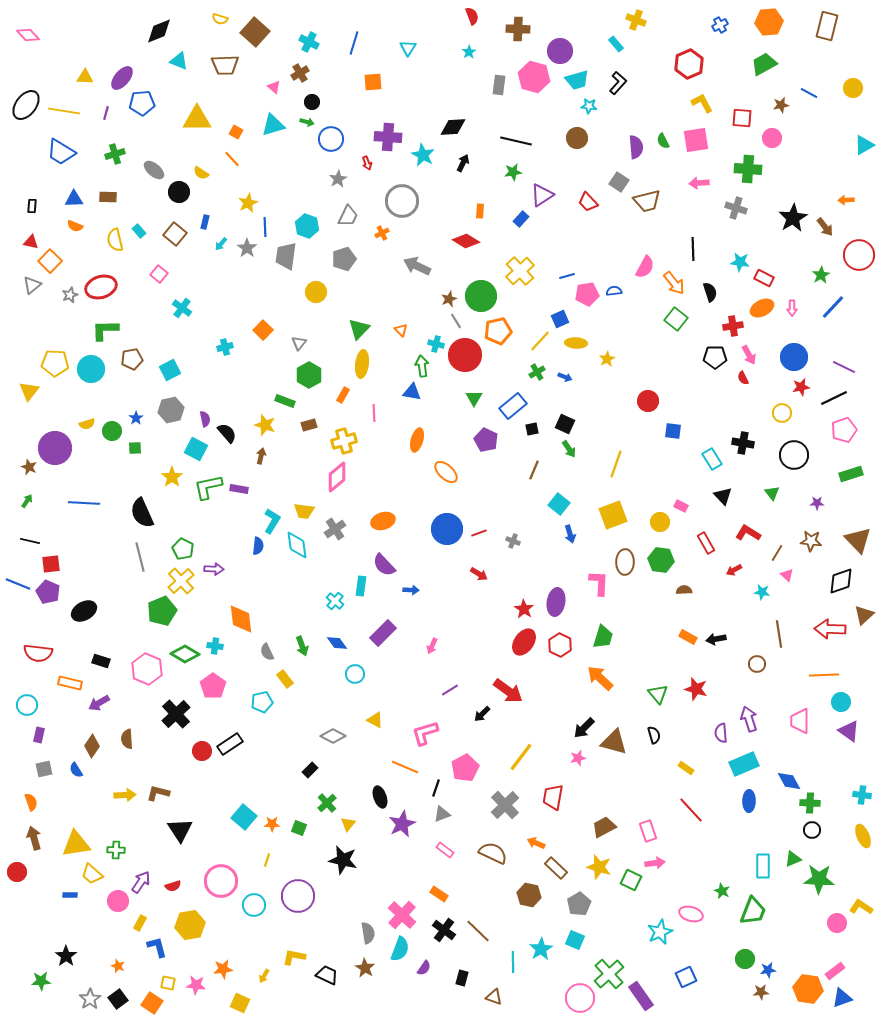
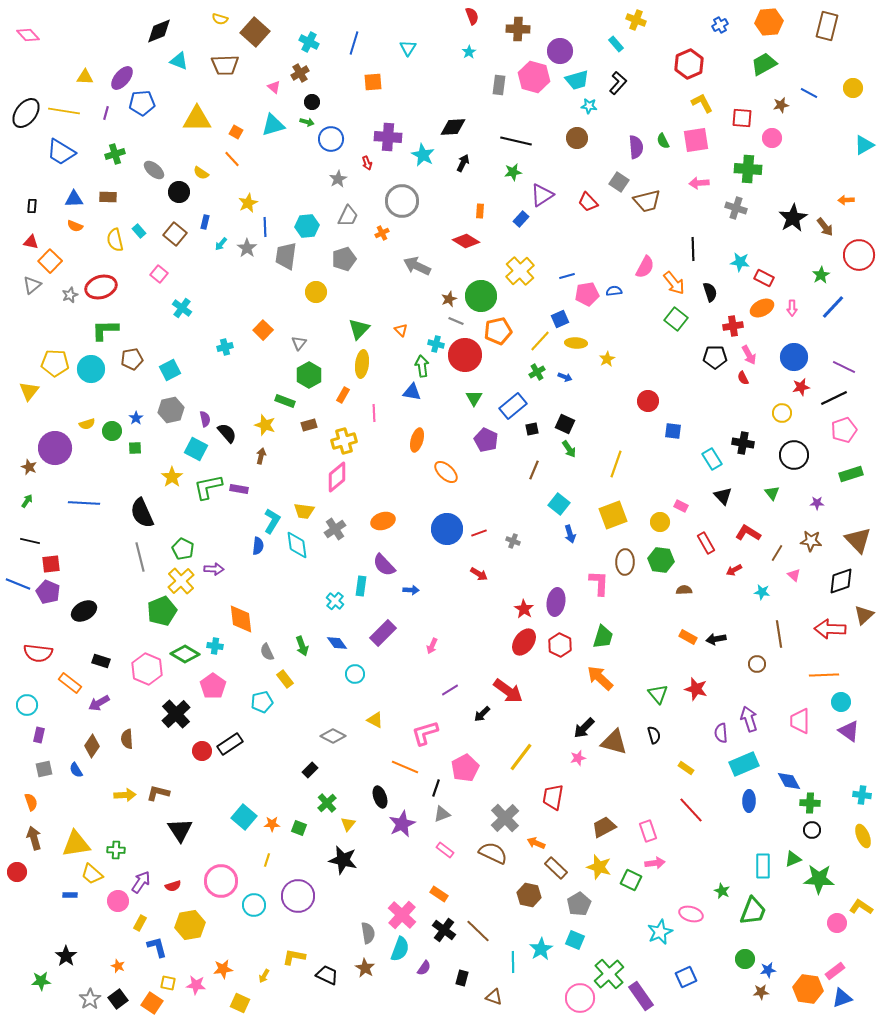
black ellipse at (26, 105): moved 8 px down
cyan hexagon at (307, 226): rotated 25 degrees counterclockwise
gray line at (456, 321): rotated 35 degrees counterclockwise
pink triangle at (787, 575): moved 7 px right
orange rectangle at (70, 683): rotated 25 degrees clockwise
gray cross at (505, 805): moved 13 px down
